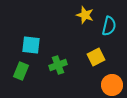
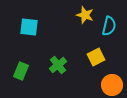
cyan square: moved 2 px left, 18 px up
green cross: rotated 18 degrees counterclockwise
